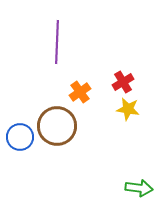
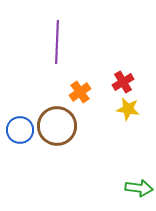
blue circle: moved 7 px up
